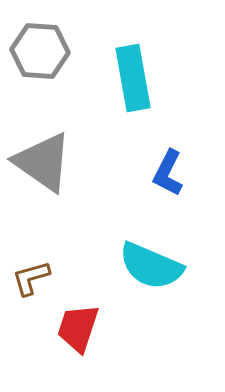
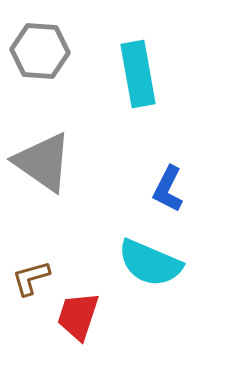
cyan rectangle: moved 5 px right, 4 px up
blue L-shape: moved 16 px down
cyan semicircle: moved 1 px left, 3 px up
red trapezoid: moved 12 px up
